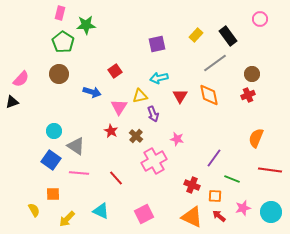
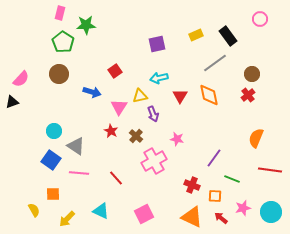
yellow rectangle at (196, 35): rotated 24 degrees clockwise
red cross at (248, 95): rotated 16 degrees counterclockwise
red arrow at (219, 216): moved 2 px right, 2 px down
